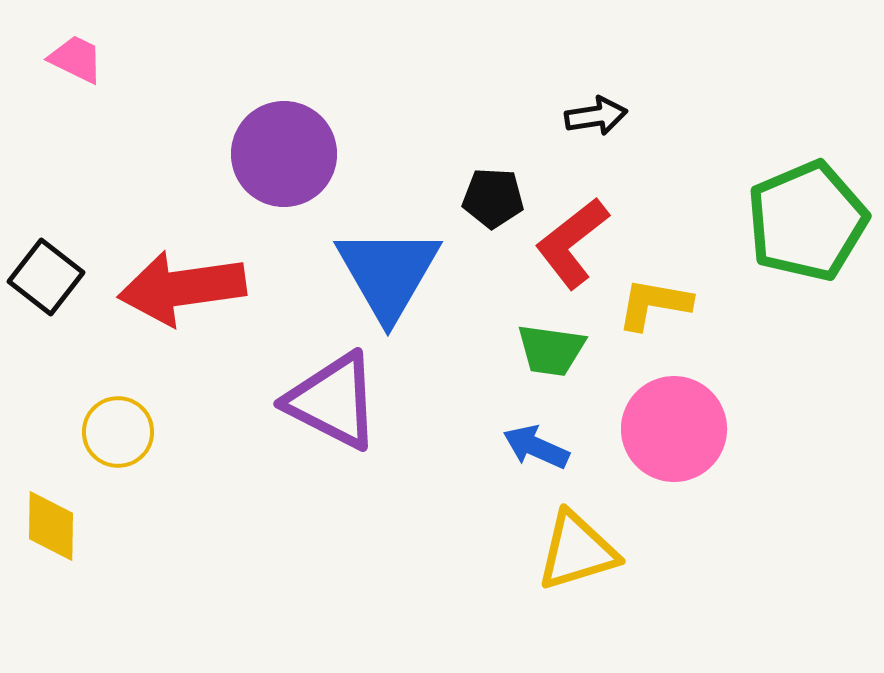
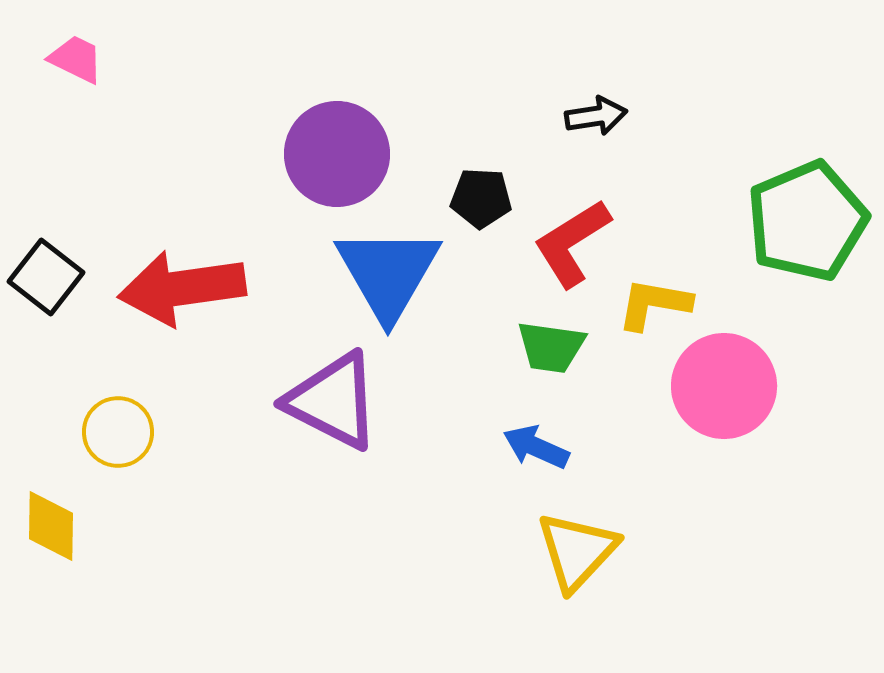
purple circle: moved 53 px right
black pentagon: moved 12 px left
red L-shape: rotated 6 degrees clockwise
green trapezoid: moved 3 px up
pink circle: moved 50 px right, 43 px up
yellow triangle: rotated 30 degrees counterclockwise
